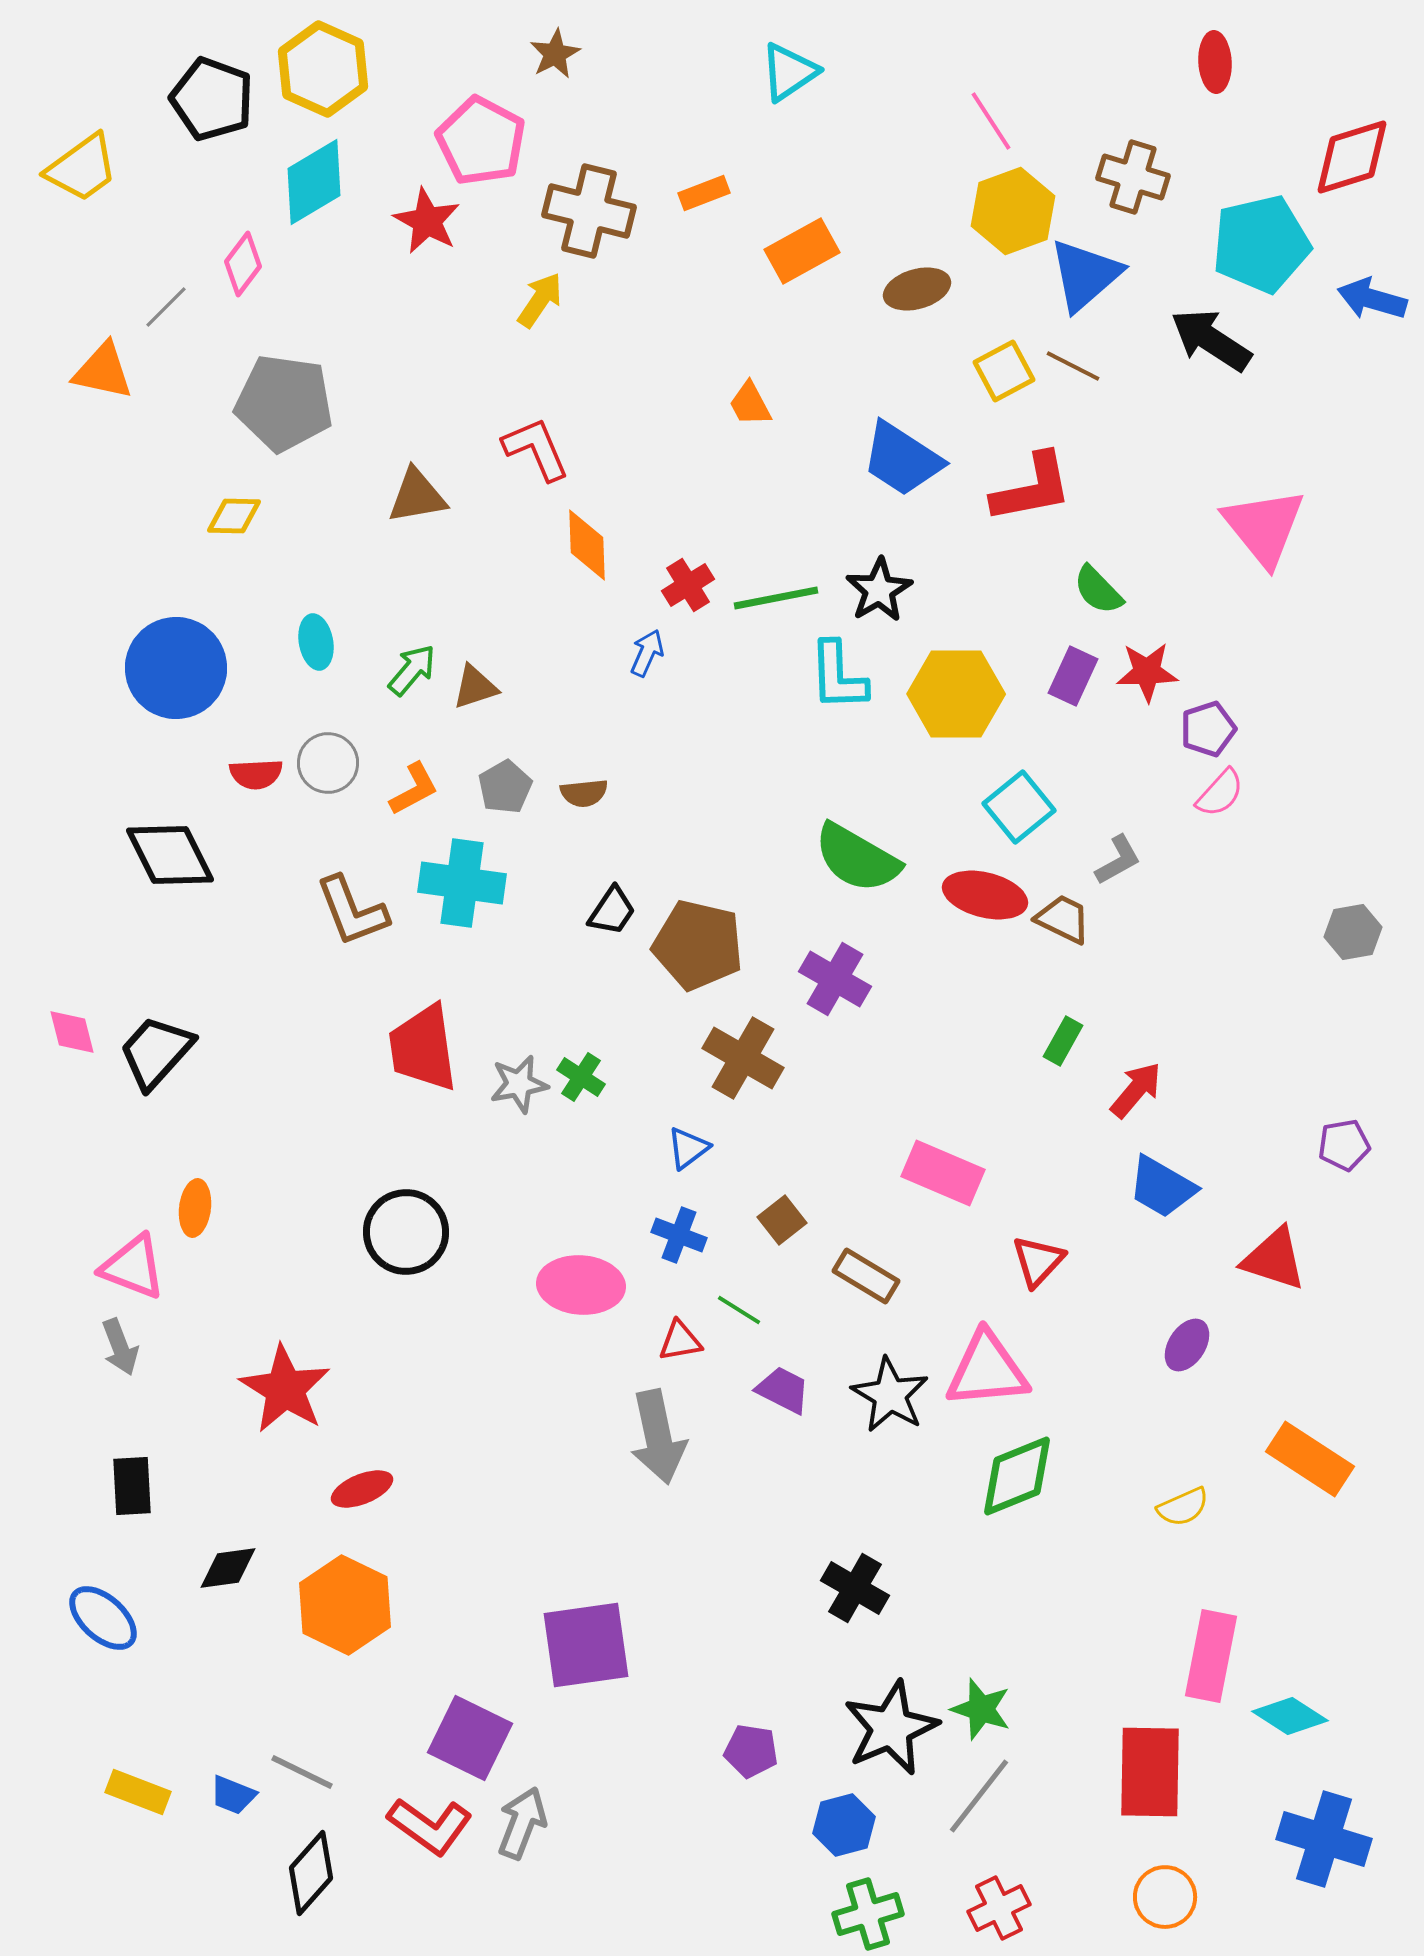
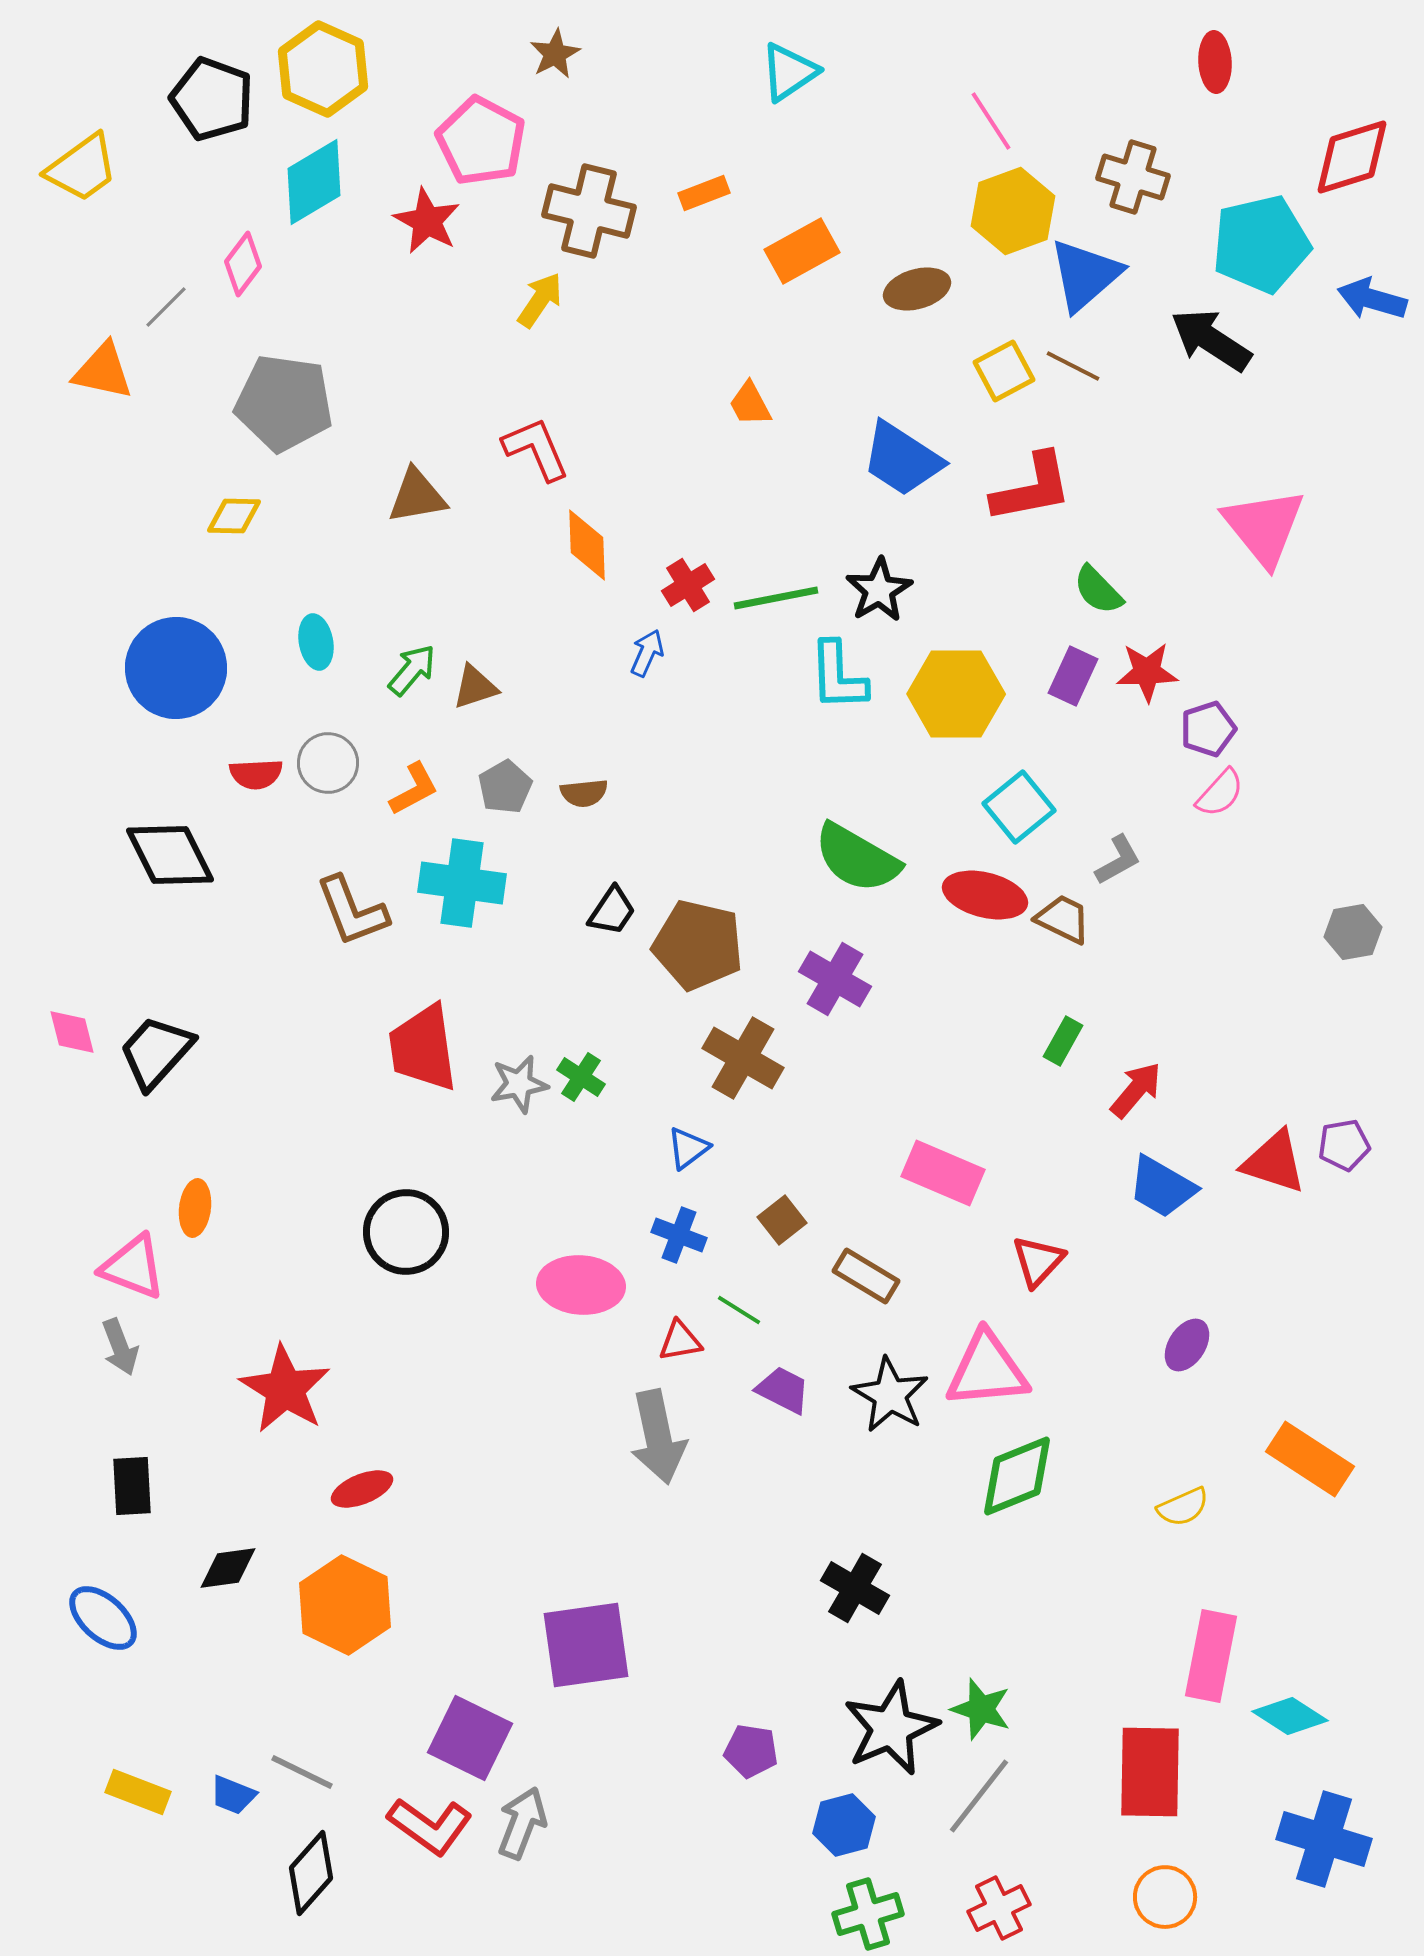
red triangle at (1274, 1259): moved 97 px up
